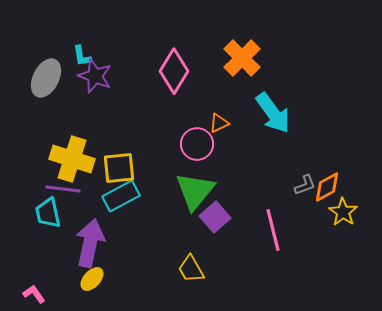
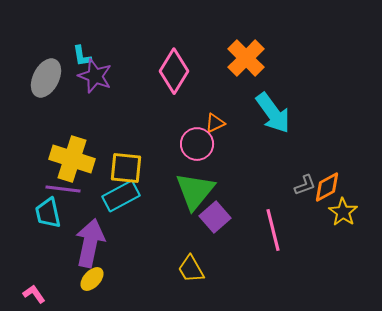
orange cross: moved 4 px right
orange triangle: moved 4 px left
yellow square: moved 7 px right; rotated 12 degrees clockwise
